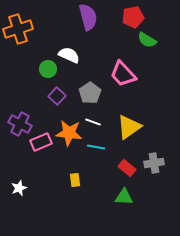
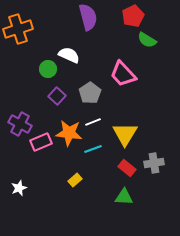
red pentagon: moved 1 px up; rotated 15 degrees counterclockwise
white line: rotated 42 degrees counterclockwise
yellow triangle: moved 4 px left, 7 px down; rotated 24 degrees counterclockwise
cyan line: moved 3 px left, 2 px down; rotated 30 degrees counterclockwise
yellow rectangle: rotated 56 degrees clockwise
